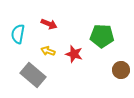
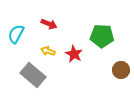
cyan semicircle: moved 2 px left; rotated 18 degrees clockwise
red star: rotated 12 degrees clockwise
